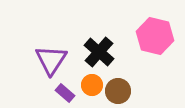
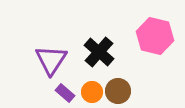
orange circle: moved 7 px down
